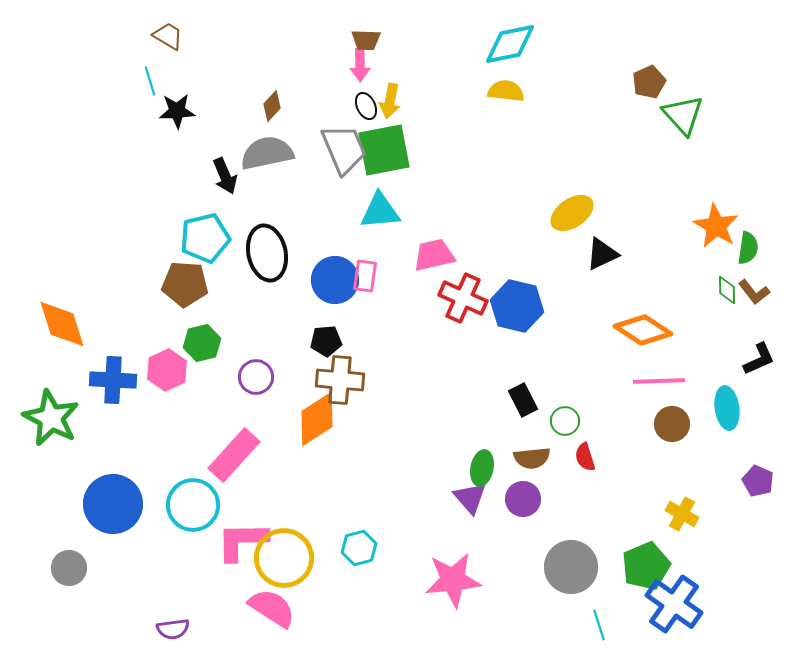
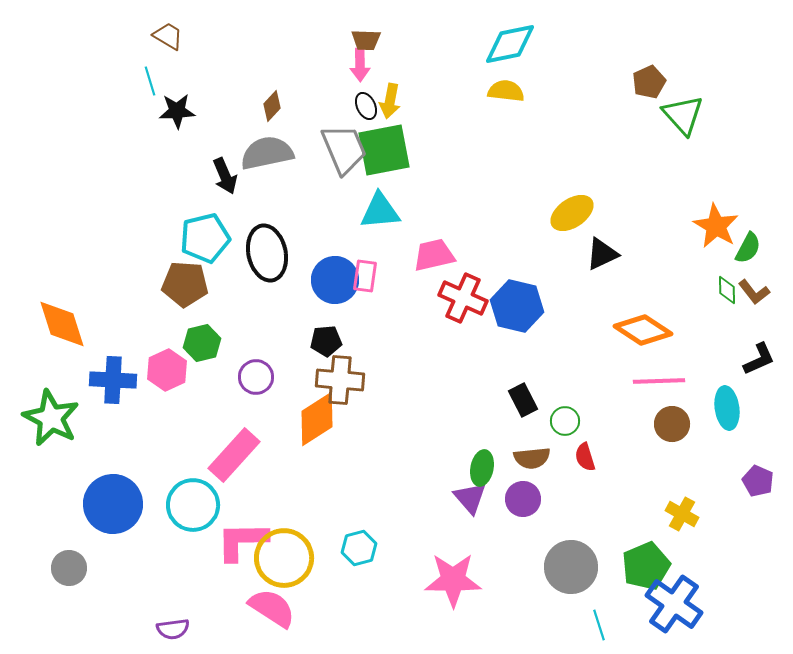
green semicircle at (748, 248): rotated 20 degrees clockwise
pink star at (453, 580): rotated 6 degrees clockwise
